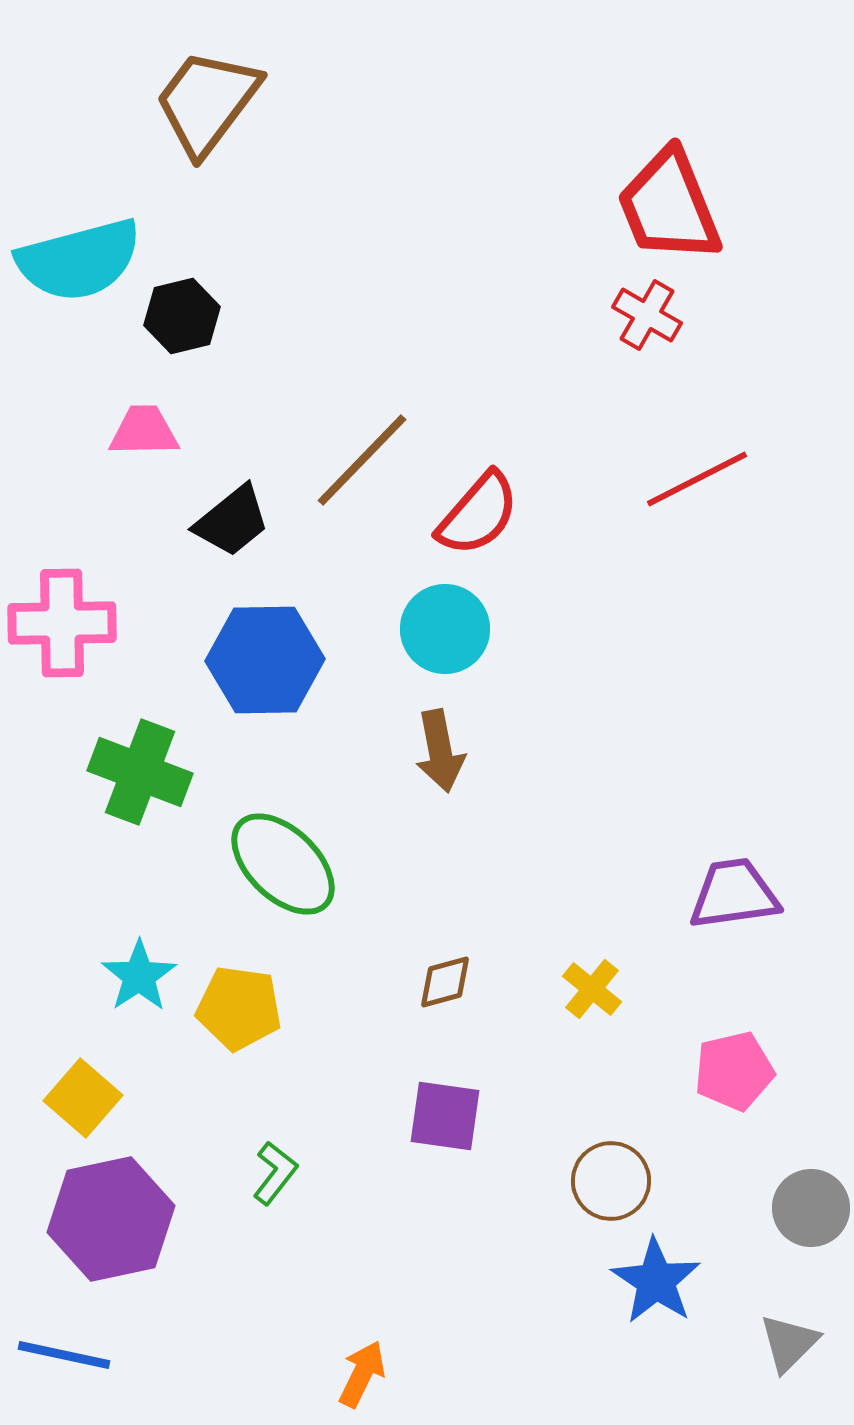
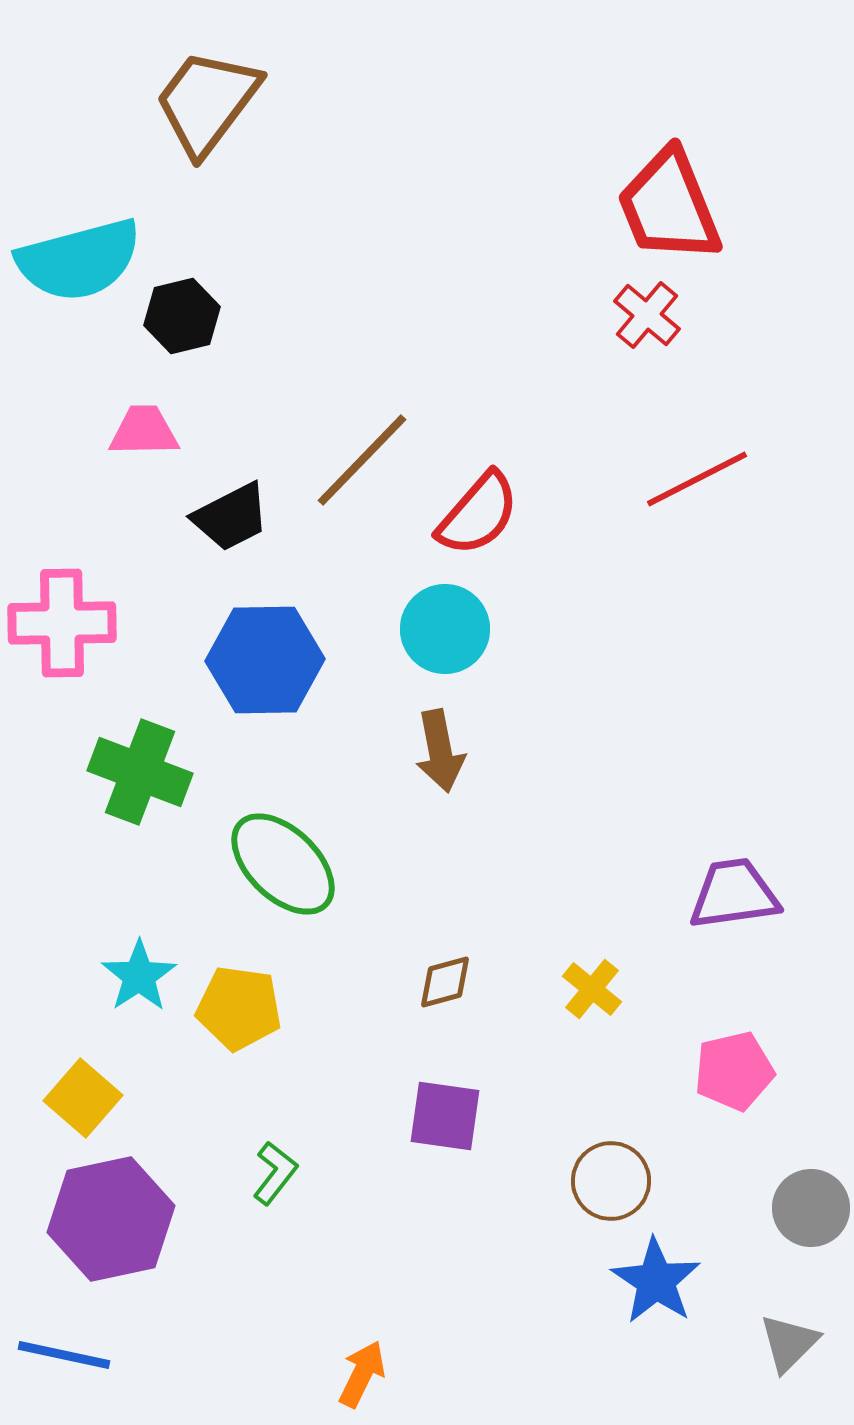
red cross: rotated 10 degrees clockwise
black trapezoid: moved 1 px left, 4 px up; rotated 12 degrees clockwise
